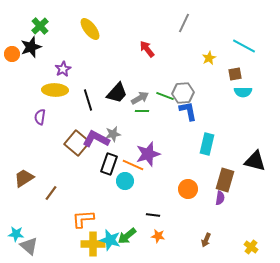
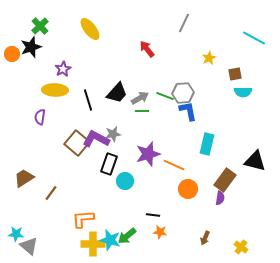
cyan line at (244, 46): moved 10 px right, 8 px up
orange line at (133, 165): moved 41 px right
brown rectangle at (225, 180): rotated 20 degrees clockwise
orange star at (158, 236): moved 2 px right, 4 px up
brown arrow at (206, 240): moved 1 px left, 2 px up
yellow cross at (251, 247): moved 10 px left
